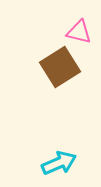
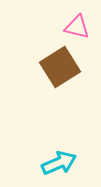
pink triangle: moved 2 px left, 5 px up
